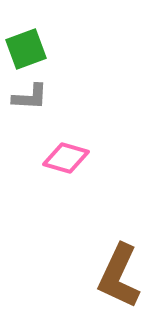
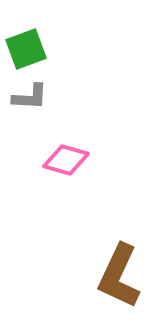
pink diamond: moved 2 px down
